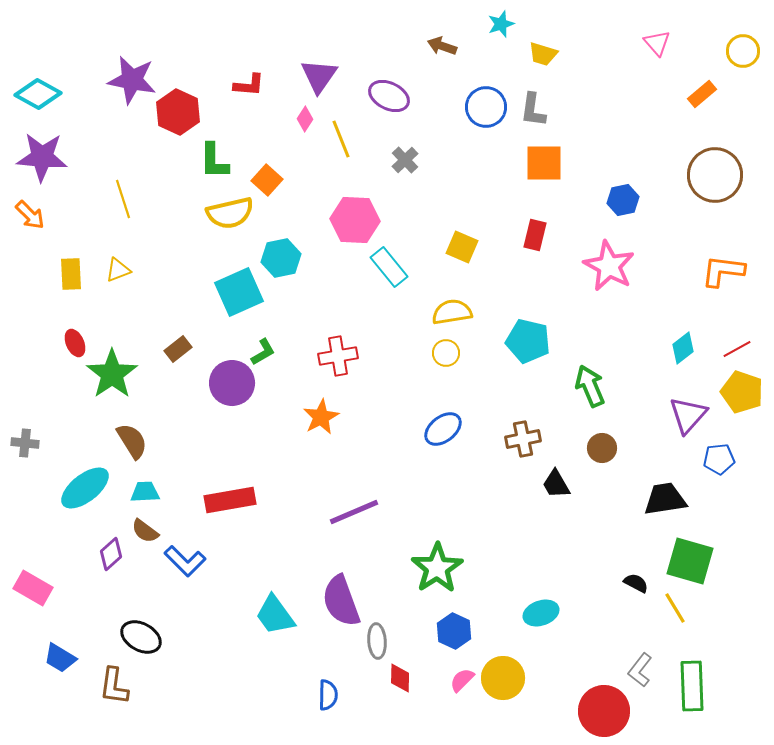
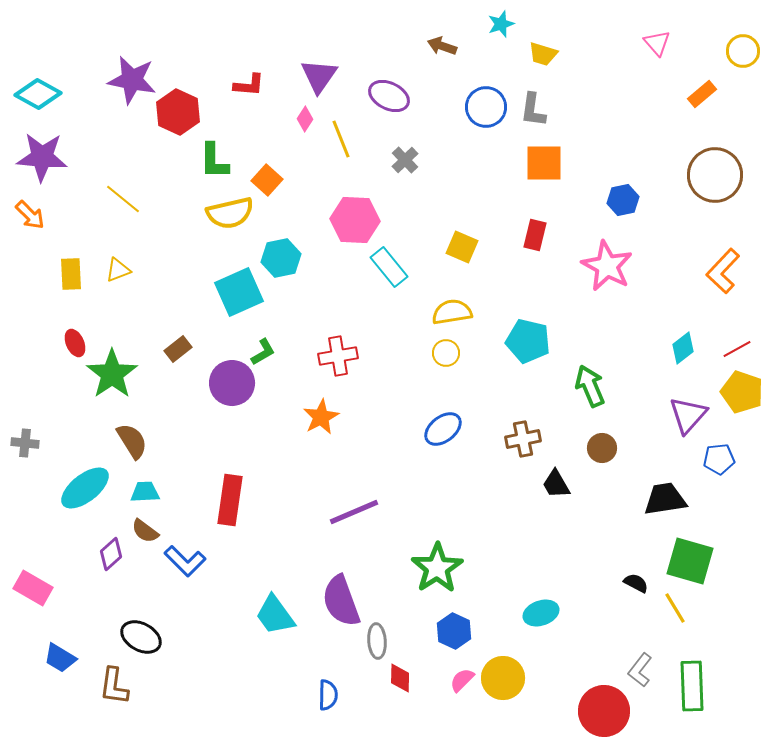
yellow line at (123, 199): rotated 33 degrees counterclockwise
pink star at (609, 266): moved 2 px left
orange L-shape at (723, 271): rotated 54 degrees counterclockwise
red rectangle at (230, 500): rotated 72 degrees counterclockwise
